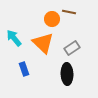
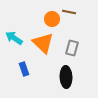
cyan arrow: rotated 18 degrees counterclockwise
gray rectangle: rotated 42 degrees counterclockwise
black ellipse: moved 1 px left, 3 px down
